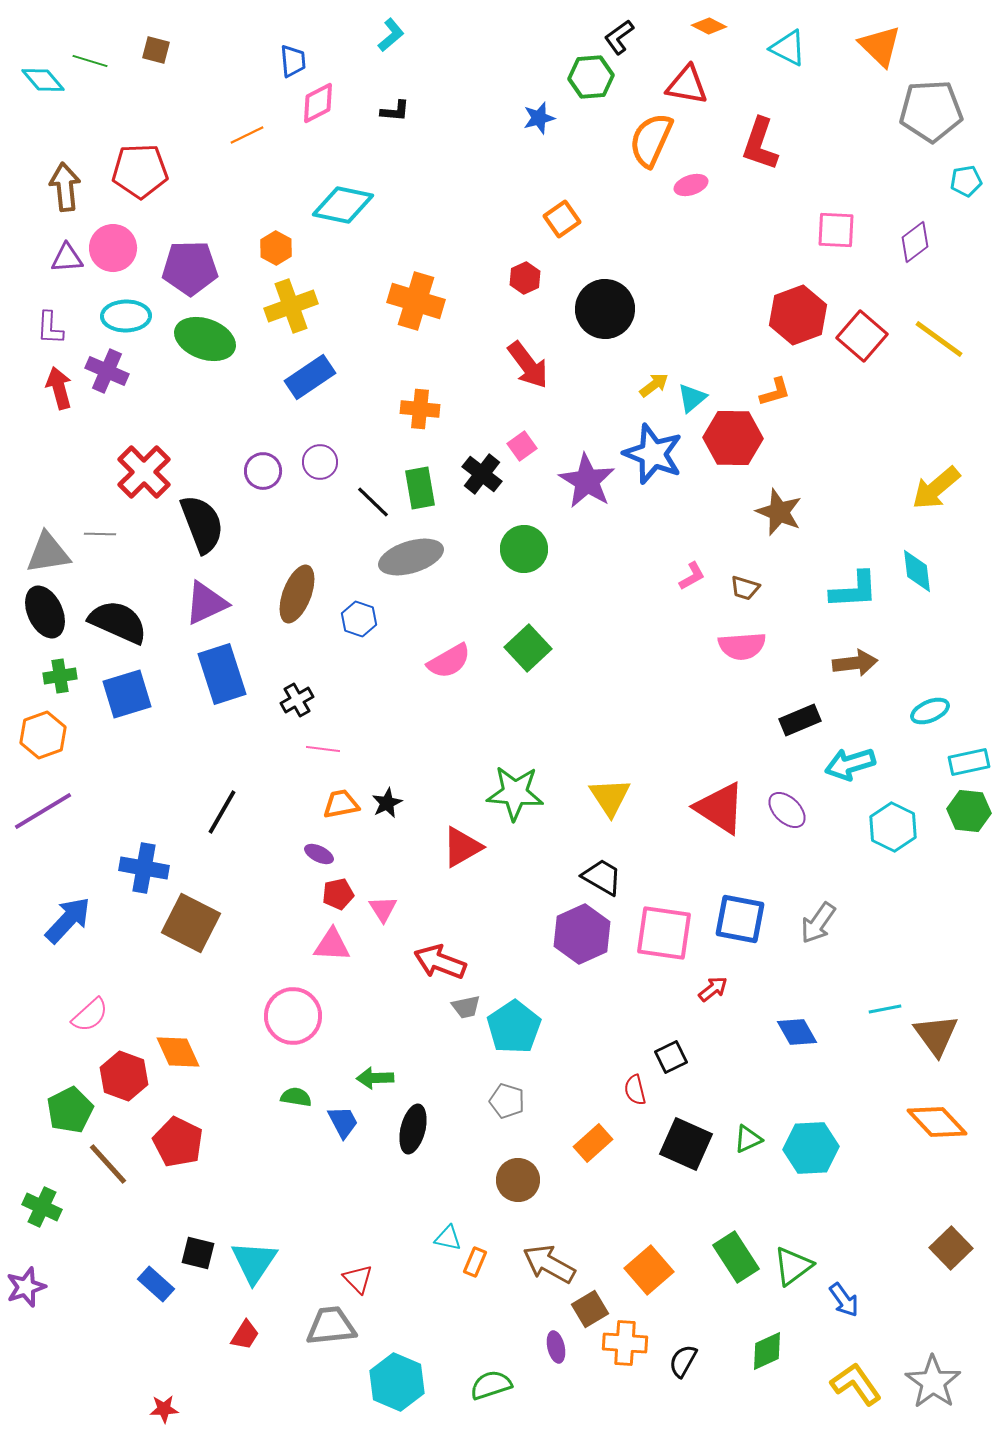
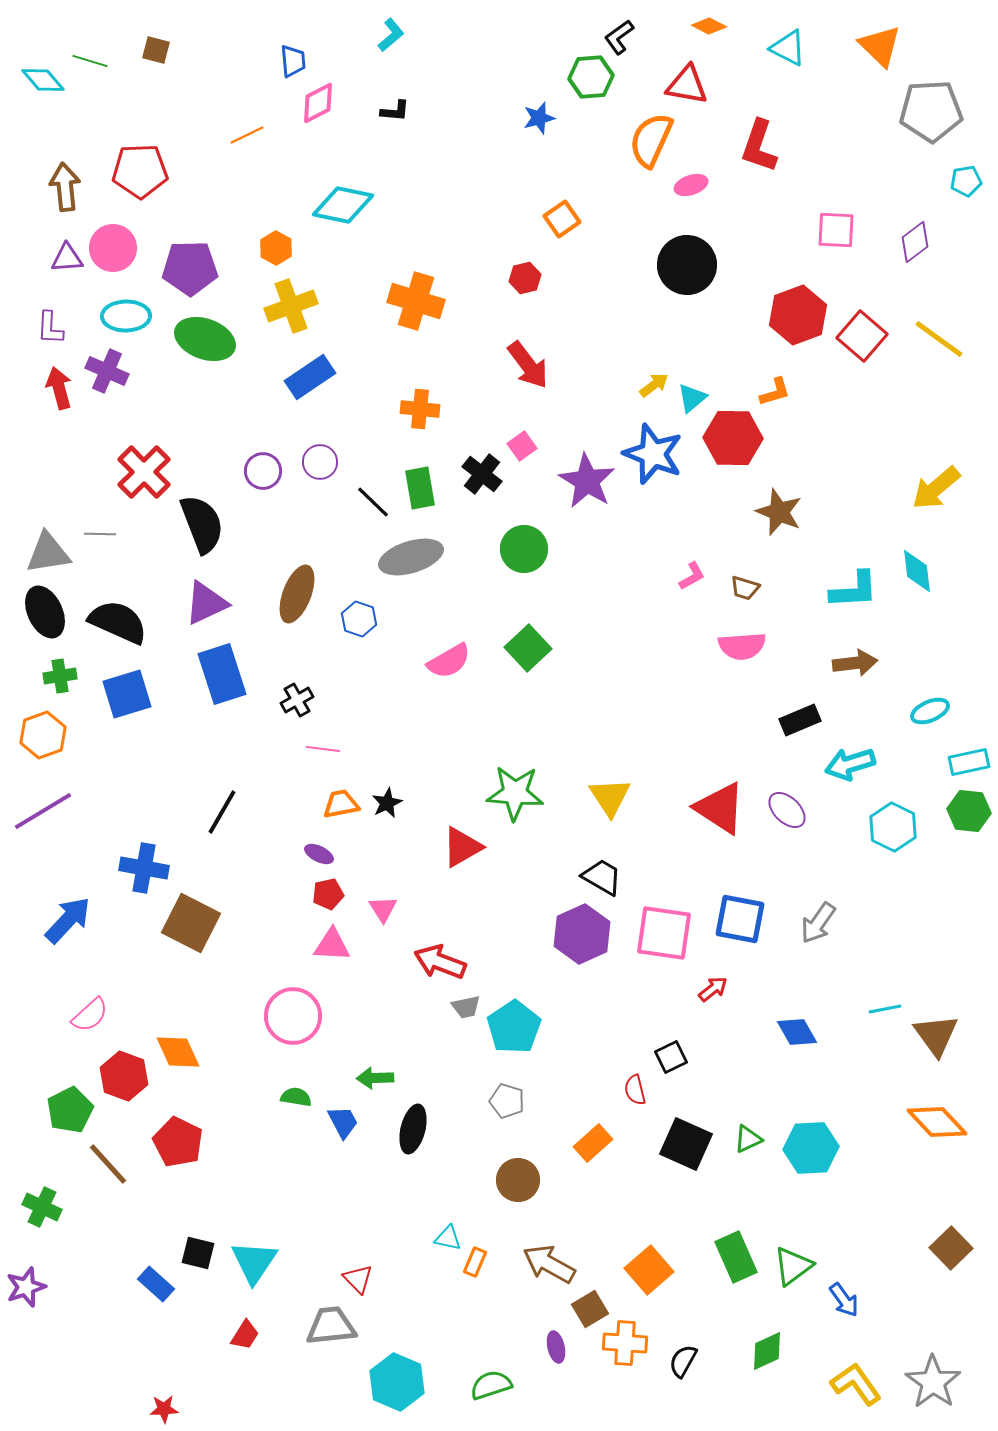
red L-shape at (760, 144): moved 1 px left, 2 px down
red hexagon at (525, 278): rotated 12 degrees clockwise
black circle at (605, 309): moved 82 px right, 44 px up
red pentagon at (338, 894): moved 10 px left
green rectangle at (736, 1257): rotated 9 degrees clockwise
